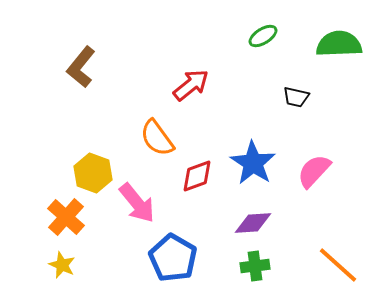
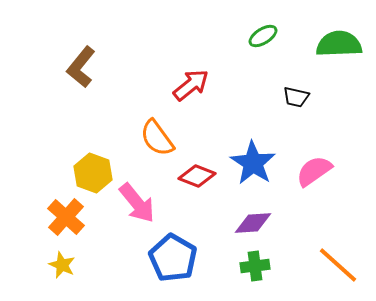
pink semicircle: rotated 12 degrees clockwise
red diamond: rotated 42 degrees clockwise
